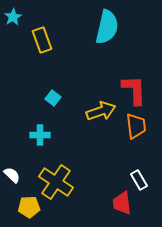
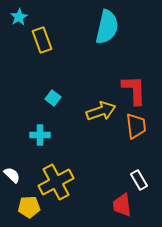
cyan star: moved 6 px right
yellow cross: rotated 28 degrees clockwise
red trapezoid: moved 2 px down
